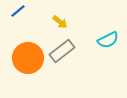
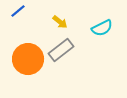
cyan semicircle: moved 6 px left, 12 px up
gray rectangle: moved 1 px left, 1 px up
orange circle: moved 1 px down
